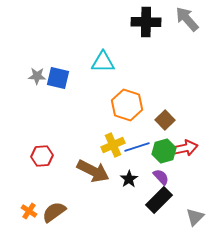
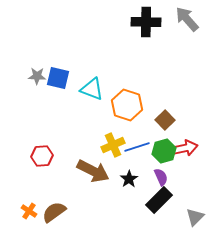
cyan triangle: moved 11 px left, 27 px down; rotated 20 degrees clockwise
purple semicircle: rotated 18 degrees clockwise
